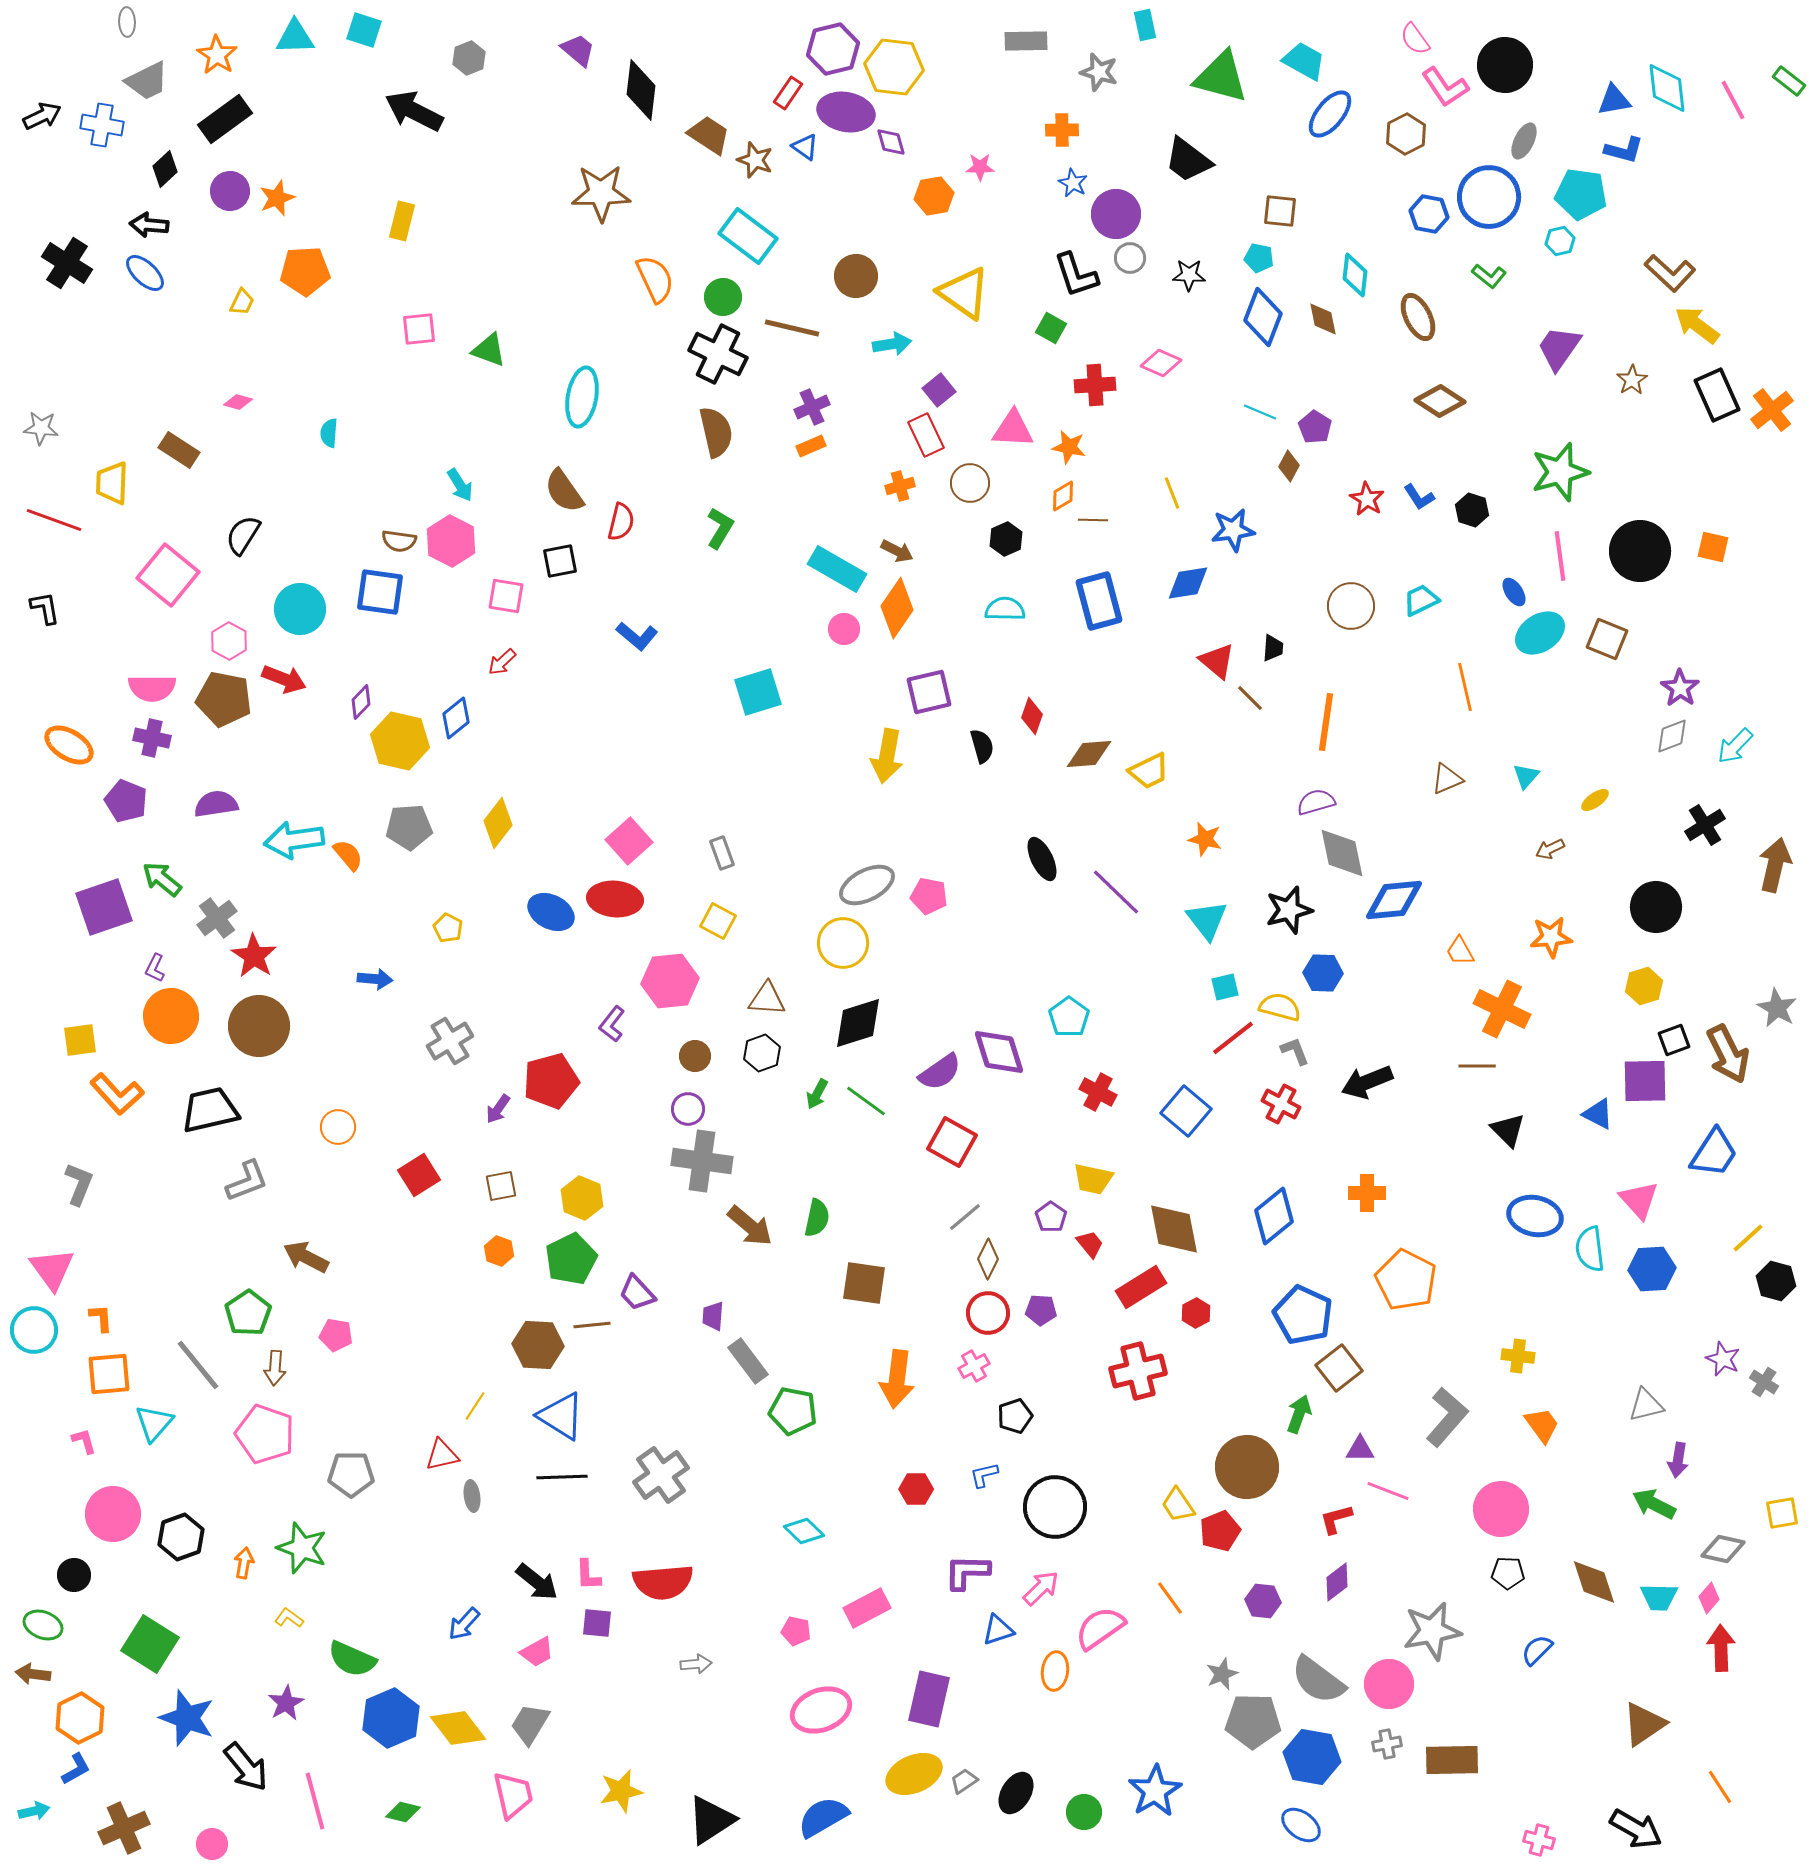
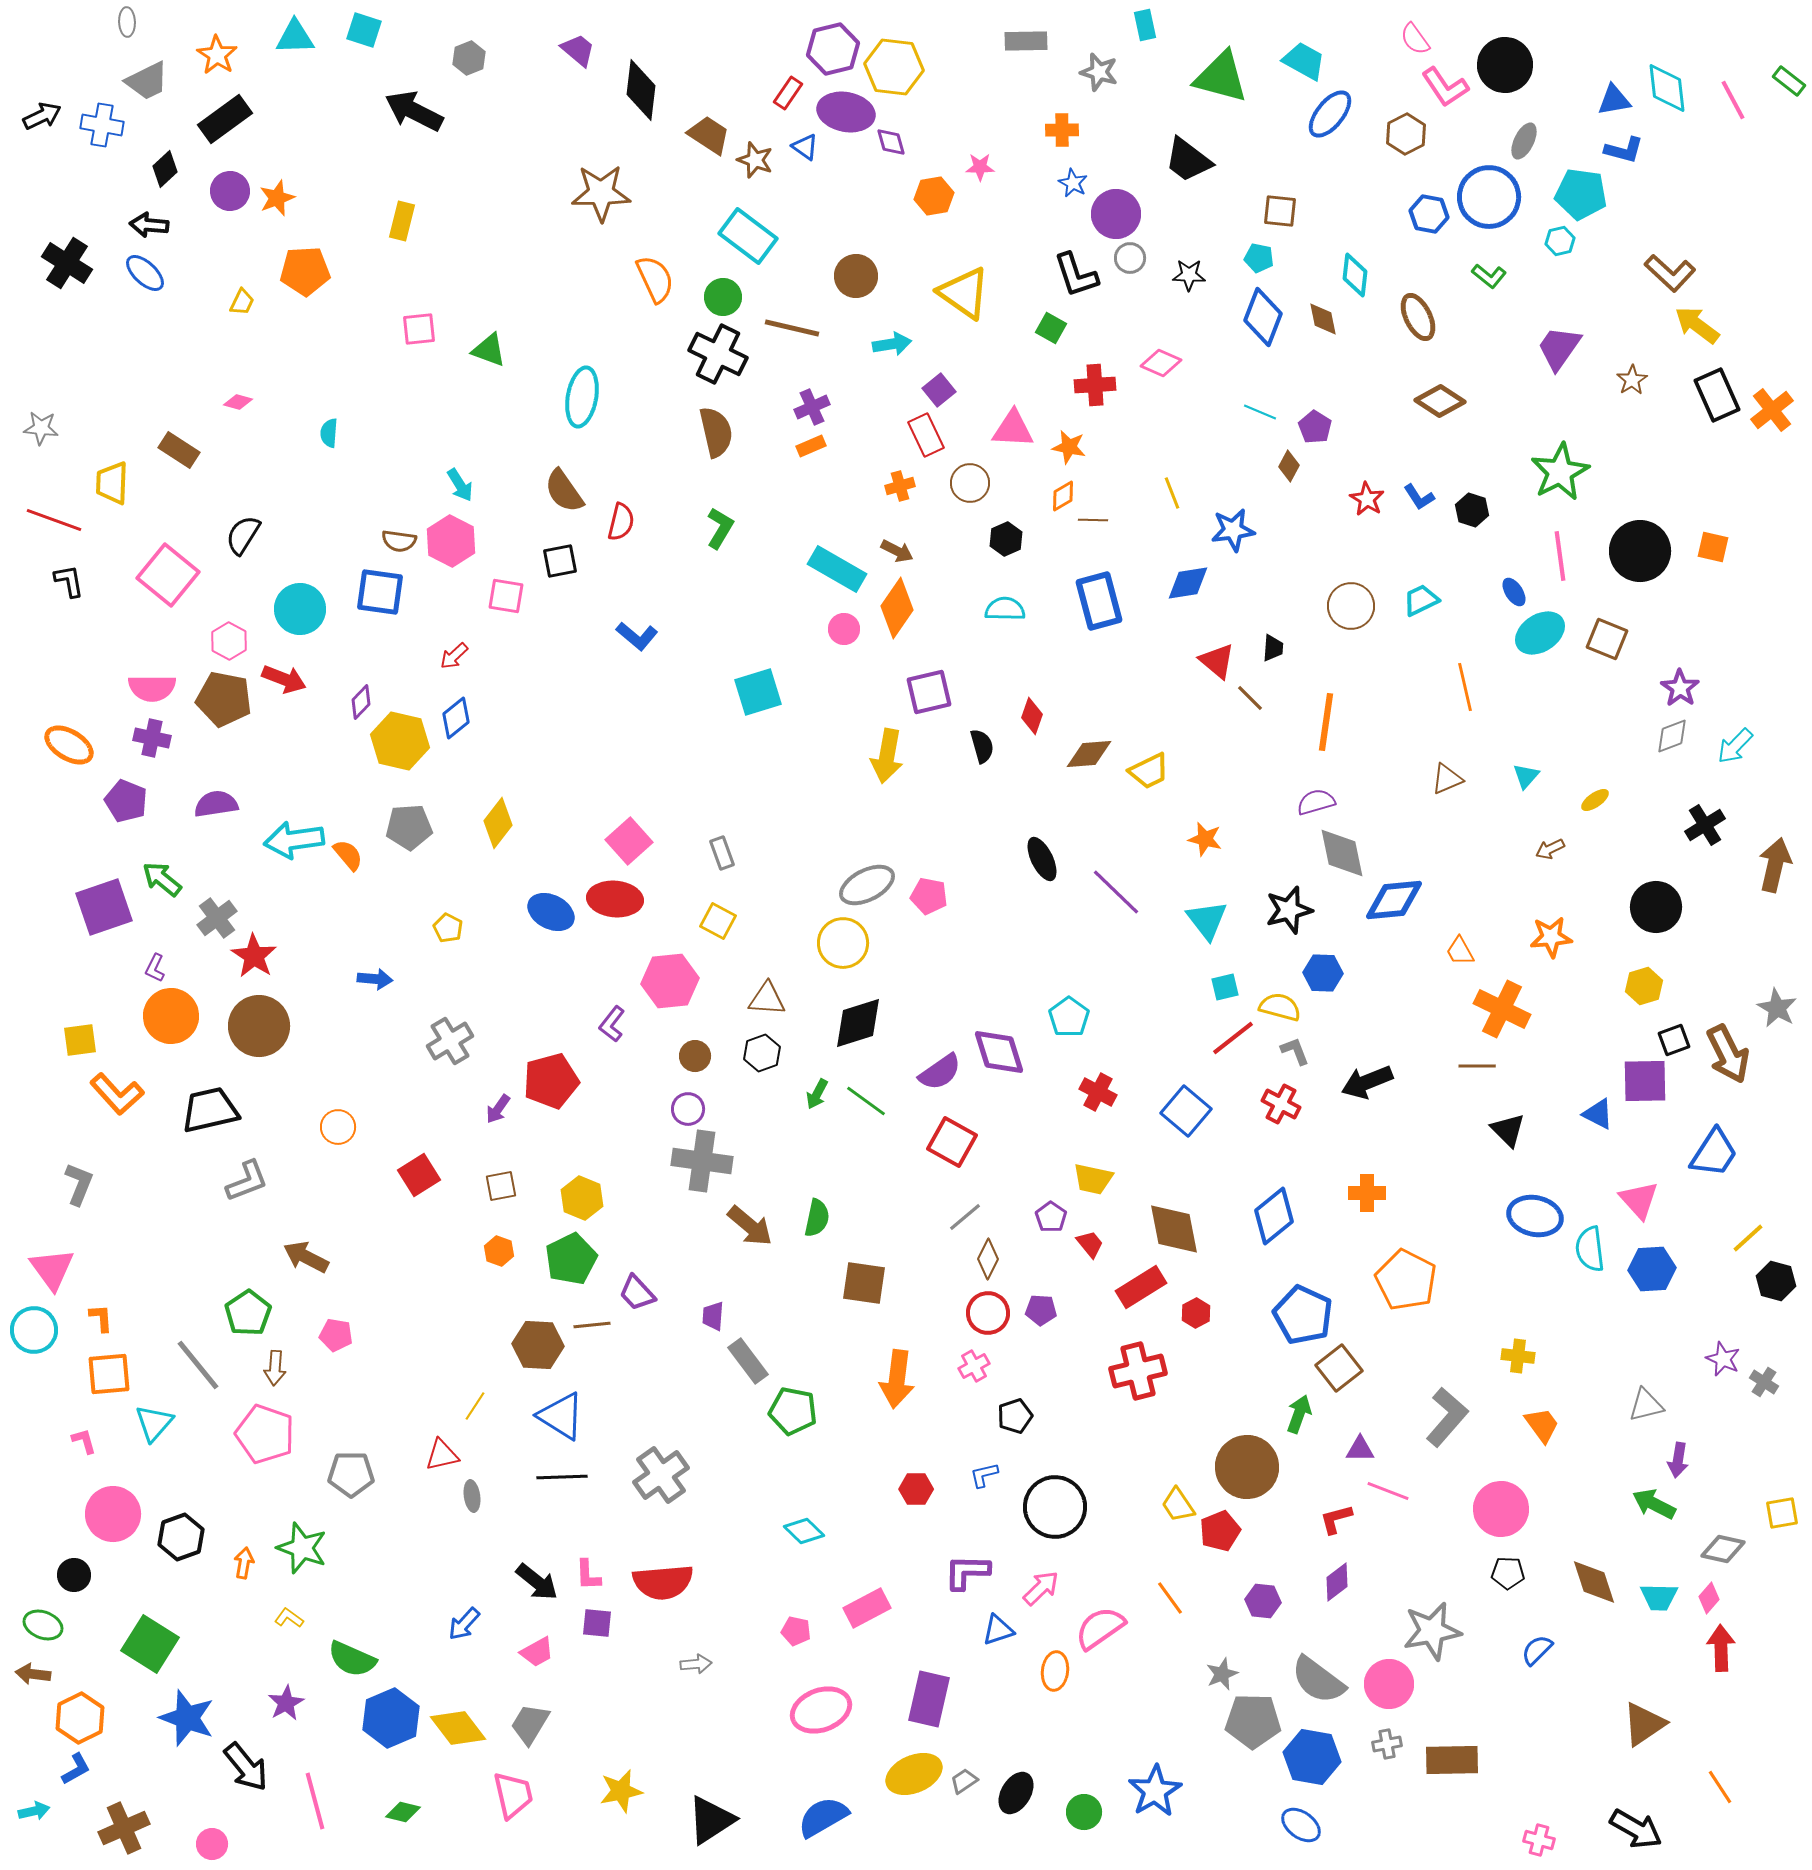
green star at (1560, 472): rotated 12 degrees counterclockwise
black L-shape at (45, 608): moved 24 px right, 27 px up
red arrow at (502, 662): moved 48 px left, 6 px up
